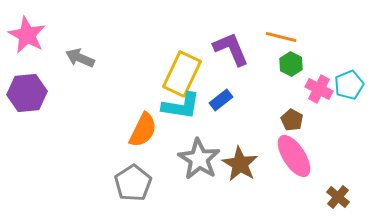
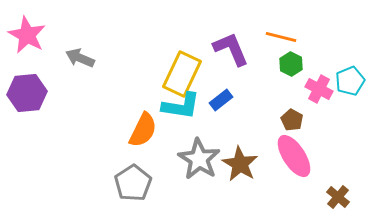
cyan pentagon: moved 1 px right, 4 px up
